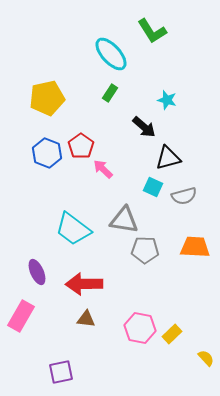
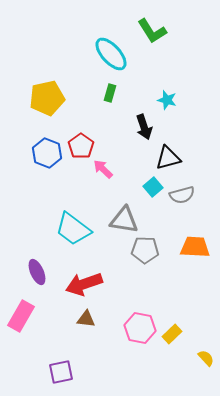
green rectangle: rotated 18 degrees counterclockwise
black arrow: rotated 30 degrees clockwise
cyan square: rotated 24 degrees clockwise
gray semicircle: moved 2 px left, 1 px up
red arrow: rotated 18 degrees counterclockwise
